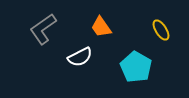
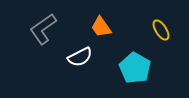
cyan pentagon: moved 1 px left, 1 px down
